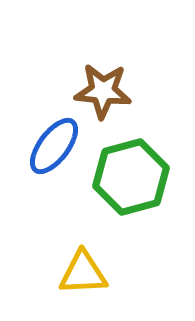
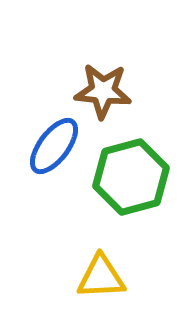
yellow triangle: moved 18 px right, 4 px down
